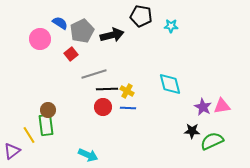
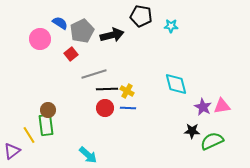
cyan diamond: moved 6 px right
red circle: moved 2 px right, 1 px down
cyan arrow: rotated 18 degrees clockwise
